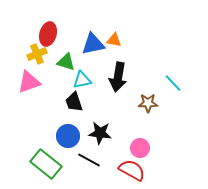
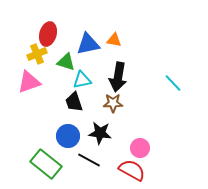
blue triangle: moved 5 px left
brown star: moved 35 px left
